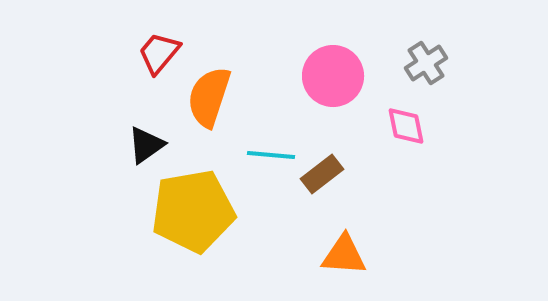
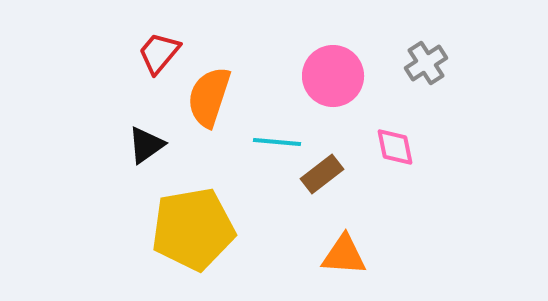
pink diamond: moved 11 px left, 21 px down
cyan line: moved 6 px right, 13 px up
yellow pentagon: moved 18 px down
